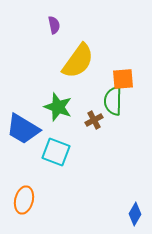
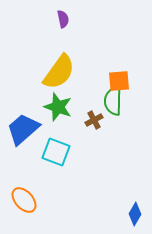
purple semicircle: moved 9 px right, 6 px up
yellow semicircle: moved 19 px left, 11 px down
orange square: moved 4 px left, 2 px down
blue trapezoid: rotated 108 degrees clockwise
orange ellipse: rotated 56 degrees counterclockwise
